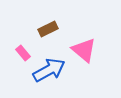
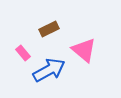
brown rectangle: moved 1 px right
